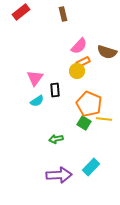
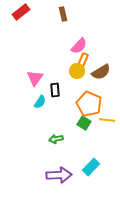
brown semicircle: moved 6 px left, 20 px down; rotated 48 degrees counterclockwise
orange rectangle: moved 2 px up; rotated 40 degrees counterclockwise
cyan semicircle: moved 3 px right, 1 px down; rotated 24 degrees counterclockwise
yellow line: moved 3 px right, 1 px down
